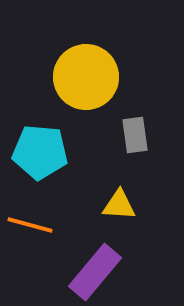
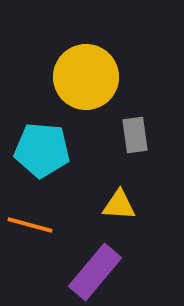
cyan pentagon: moved 2 px right, 2 px up
